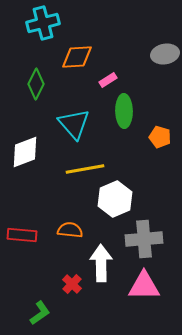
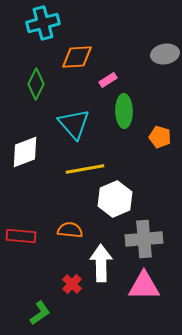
red rectangle: moved 1 px left, 1 px down
